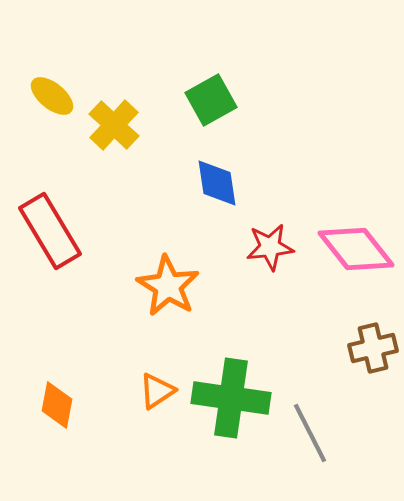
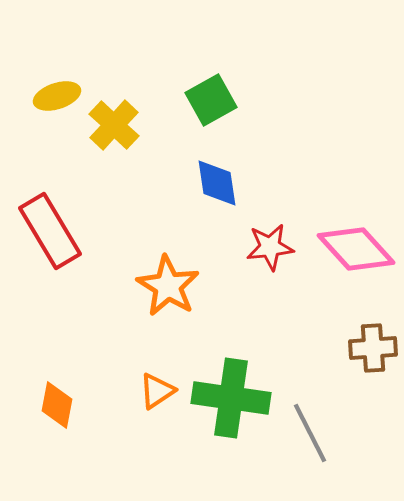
yellow ellipse: moved 5 px right; rotated 57 degrees counterclockwise
pink diamond: rotated 4 degrees counterclockwise
brown cross: rotated 9 degrees clockwise
